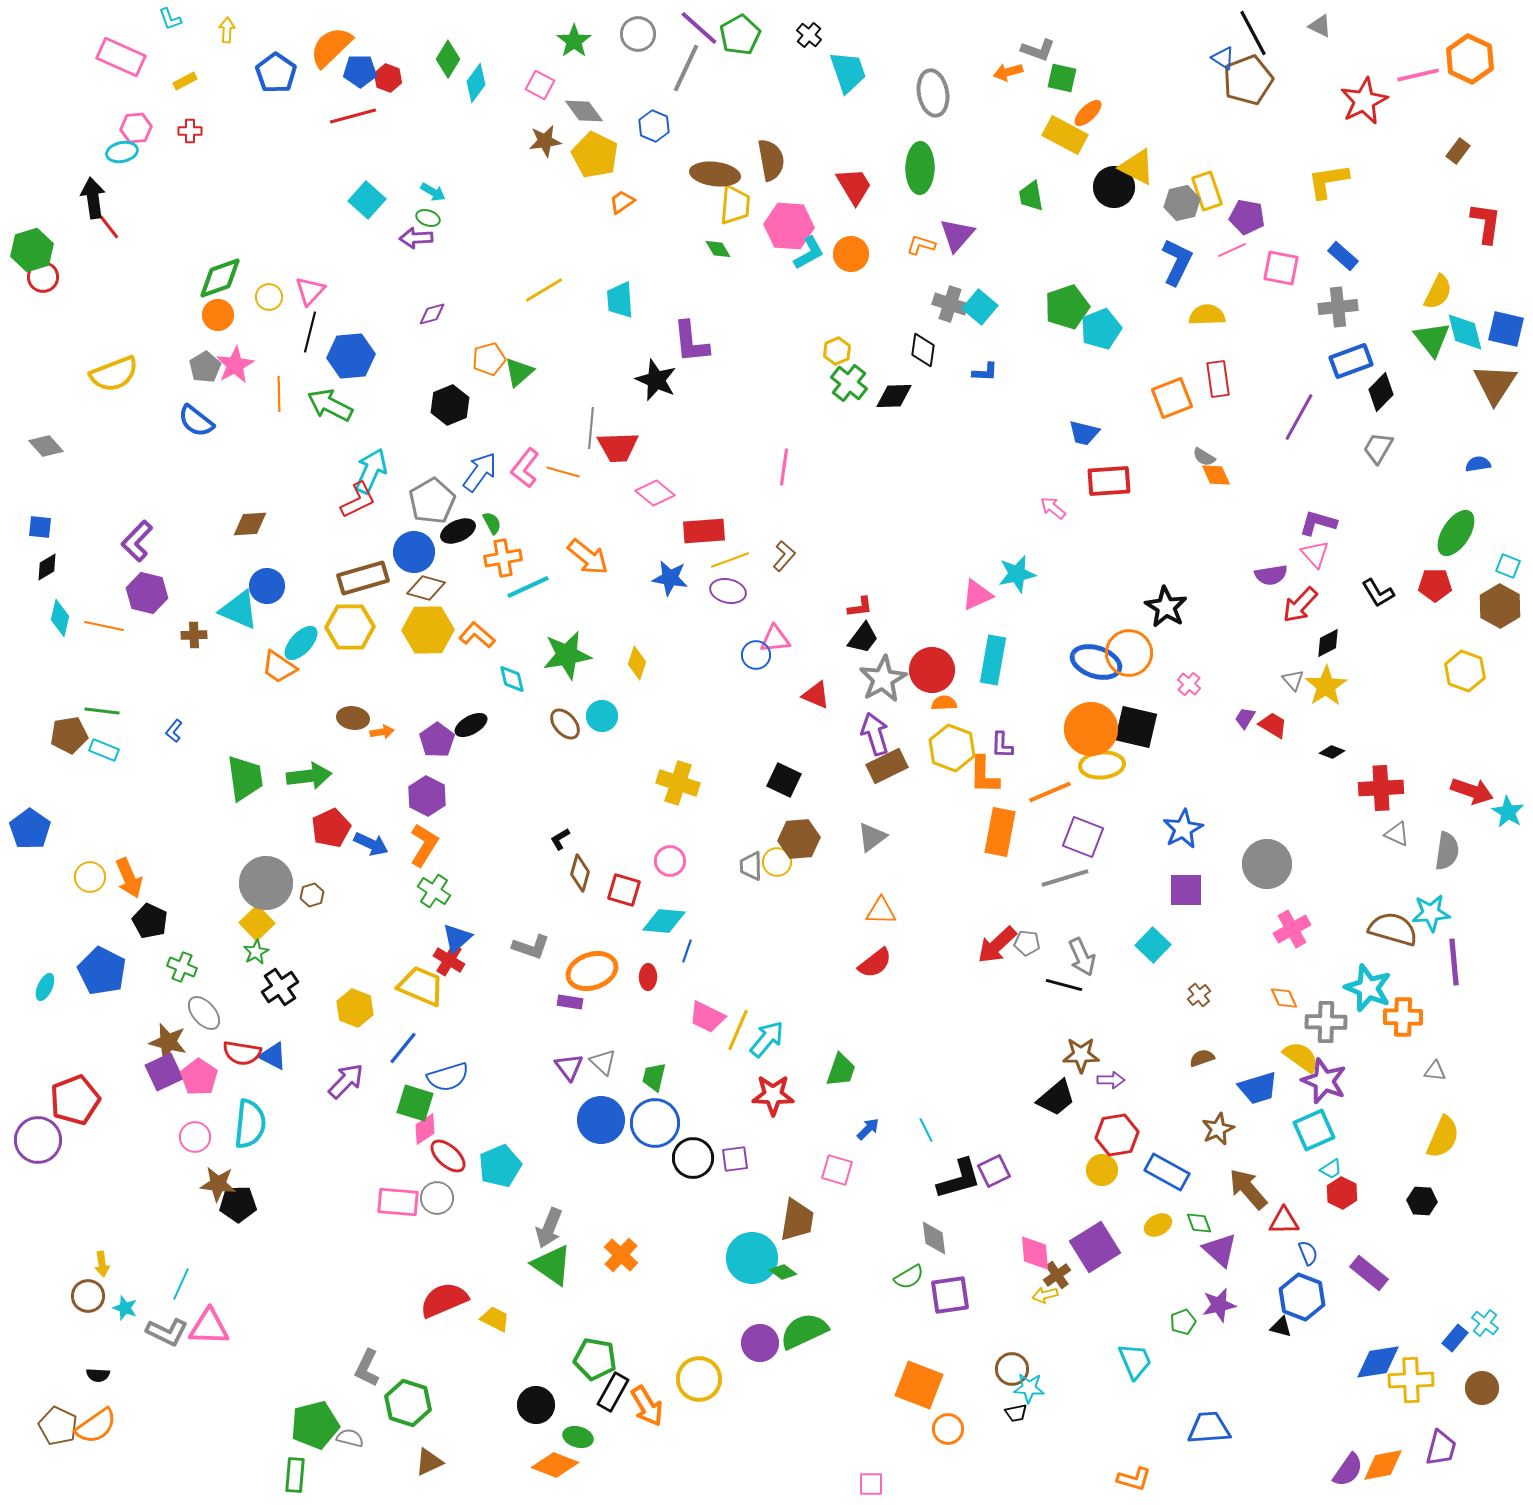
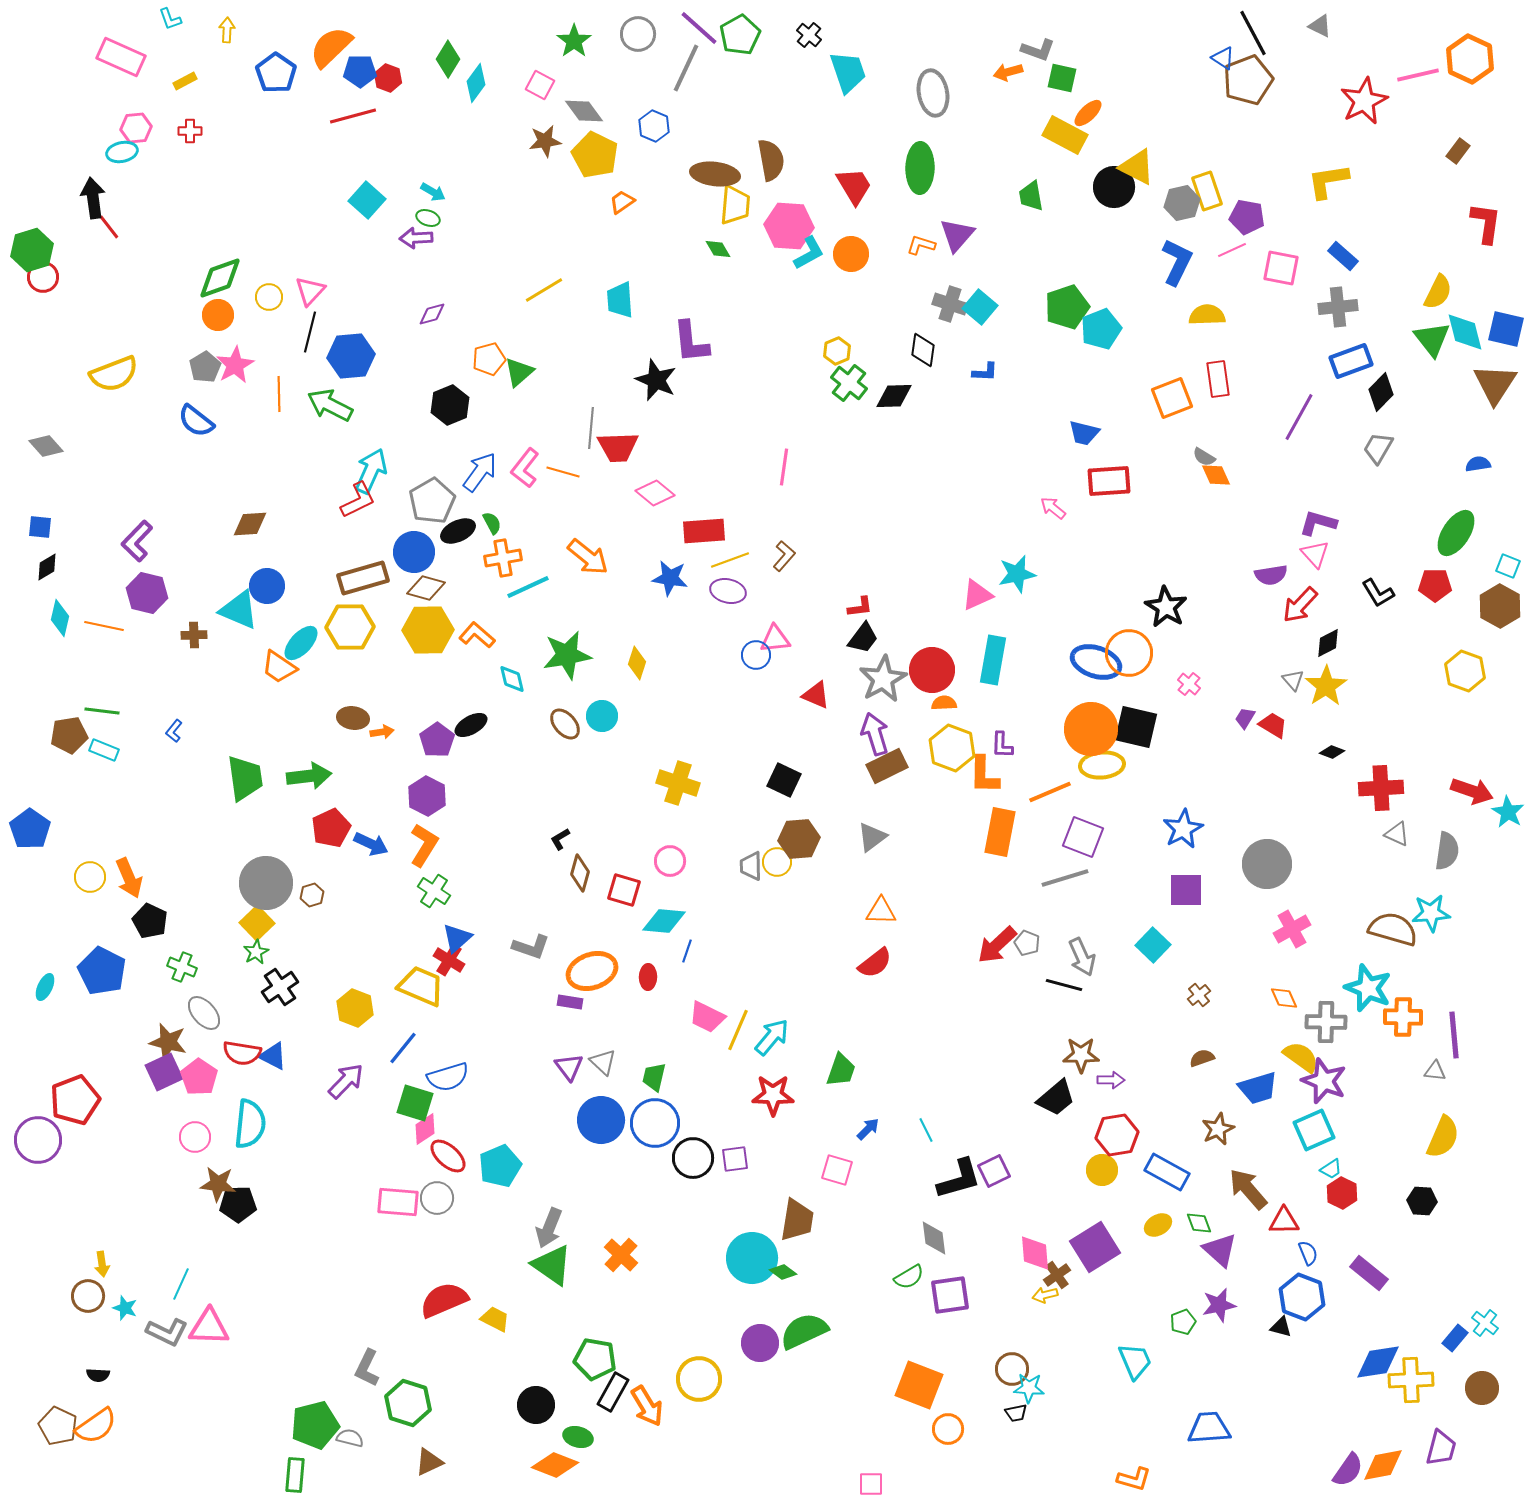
gray pentagon at (1027, 943): rotated 15 degrees clockwise
purple line at (1454, 962): moved 73 px down
cyan arrow at (767, 1039): moved 5 px right, 2 px up
